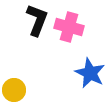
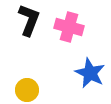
black L-shape: moved 8 px left
yellow circle: moved 13 px right
